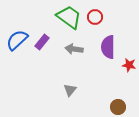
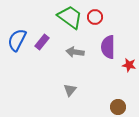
green trapezoid: moved 1 px right
blue semicircle: rotated 20 degrees counterclockwise
gray arrow: moved 1 px right, 3 px down
